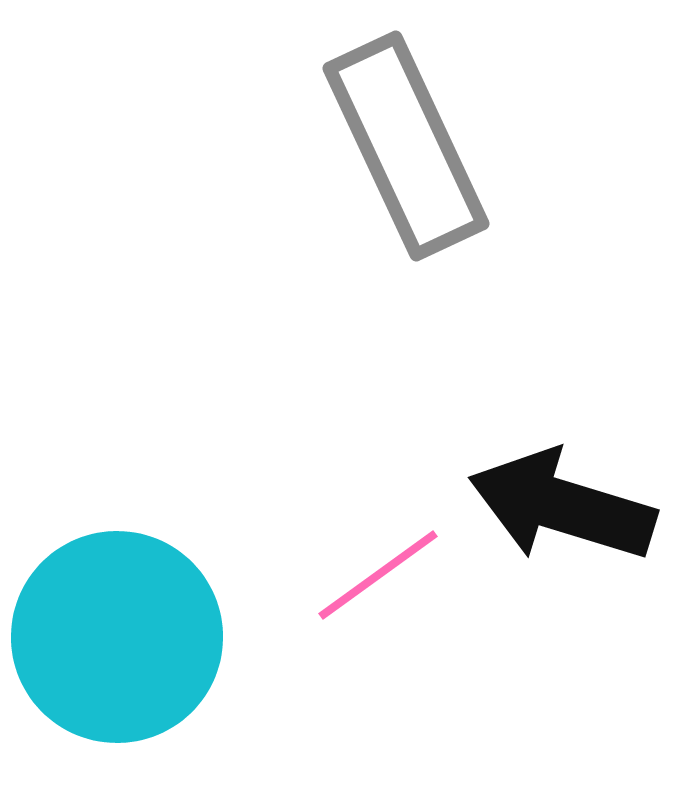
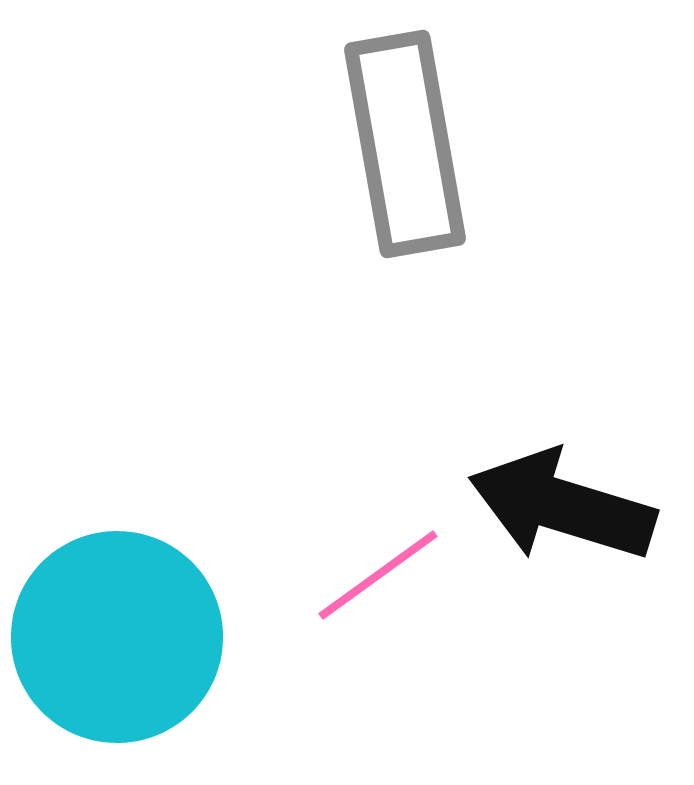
gray rectangle: moved 1 px left, 2 px up; rotated 15 degrees clockwise
